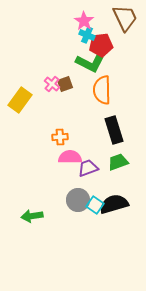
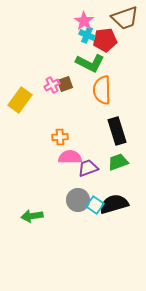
brown trapezoid: rotated 96 degrees clockwise
red pentagon: moved 4 px right, 5 px up
pink cross: moved 1 px down; rotated 21 degrees clockwise
black rectangle: moved 3 px right, 1 px down
